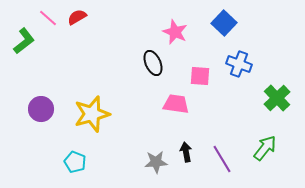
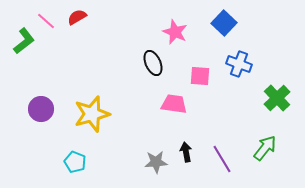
pink line: moved 2 px left, 3 px down
pink trapezoid: moved 2 px left
